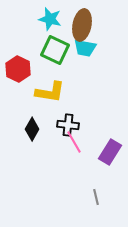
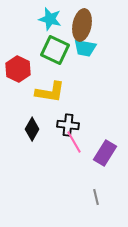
purple rectangle: moved 5 px left, 1 px down
